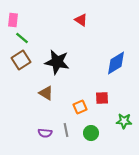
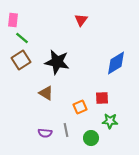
red triangle: rotated 32 degrees clockwise
green star: moved 14 px left
green circle: moved 5 px down
